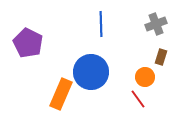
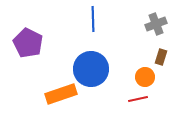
blue line: moved 8 px left, 5 px up
blue circle: moved 3 px up
orange rectangle: rotated 48 degrees clockwise
red line: rotated 66 degrees counterclockwise
